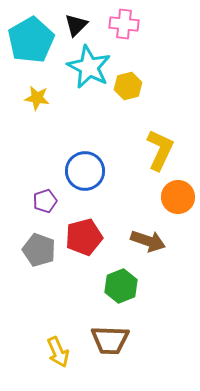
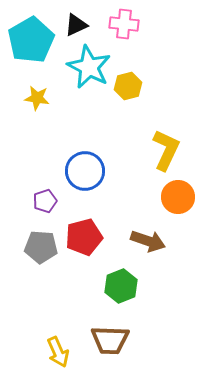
black triangle: rotated 20 degrees clockwise
yellow L-shape: moved 6 px right
gray pentagon: moved 2 px right, 3 px up; rotated 16 degrees counterclockwise
